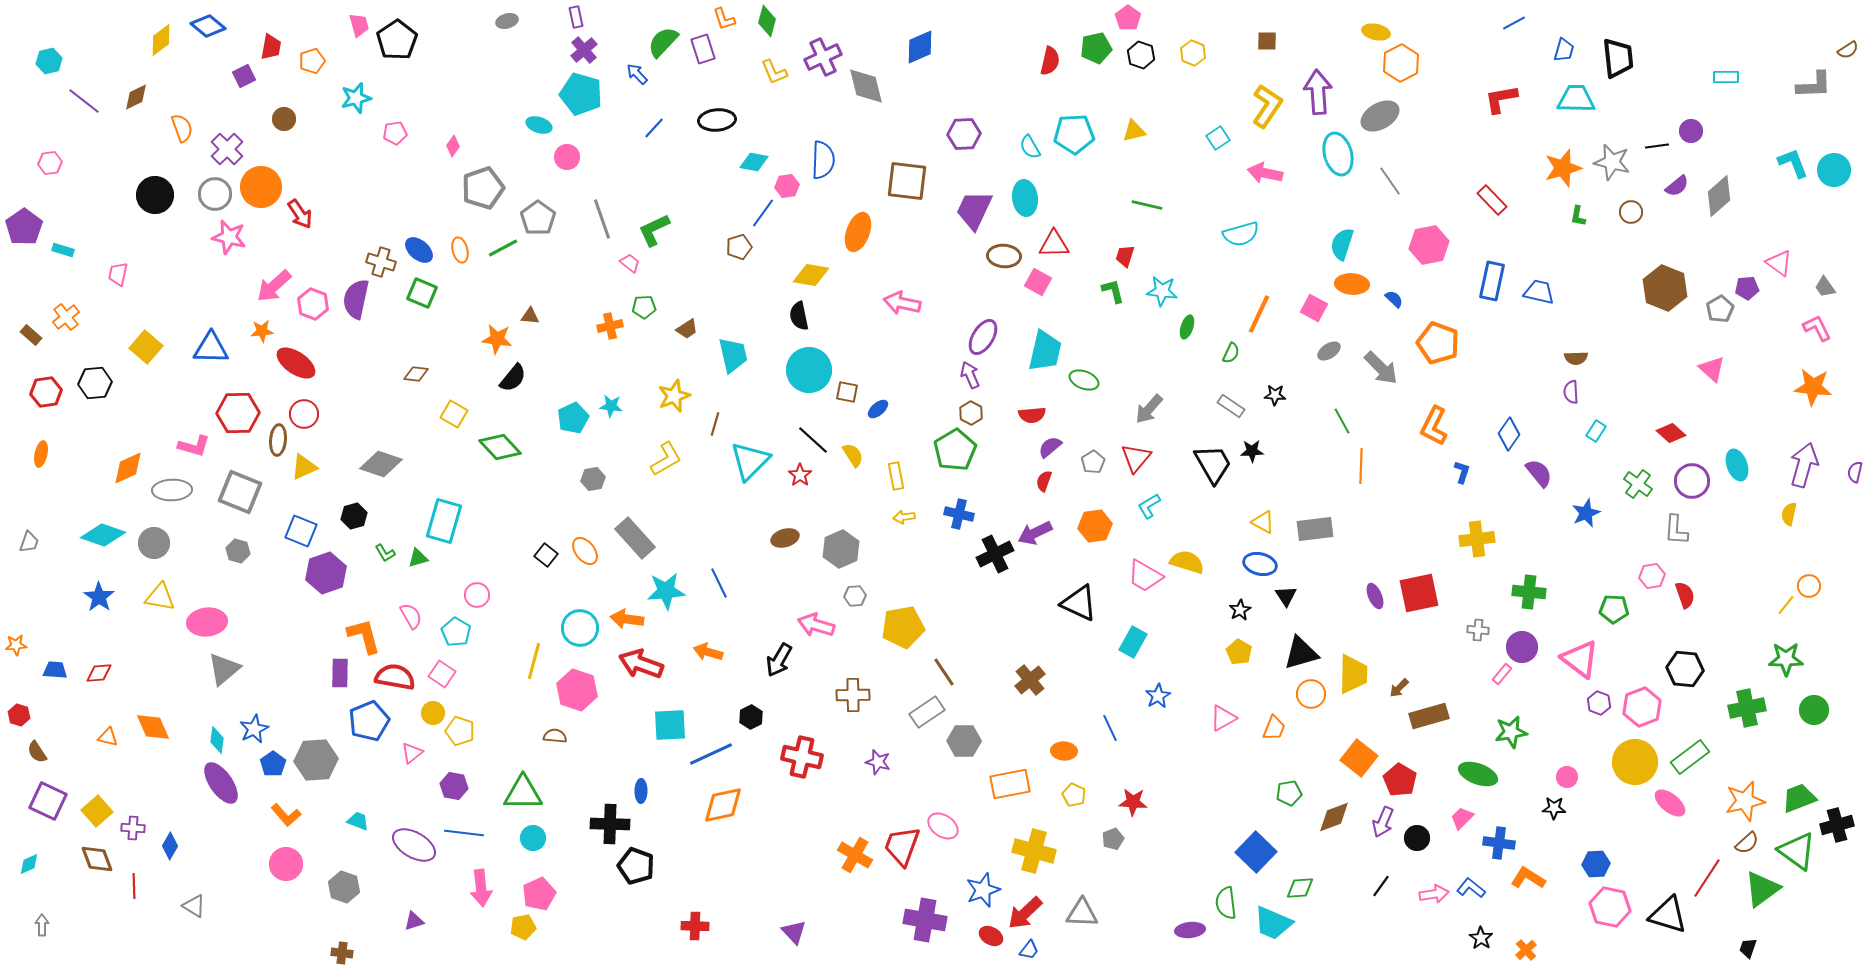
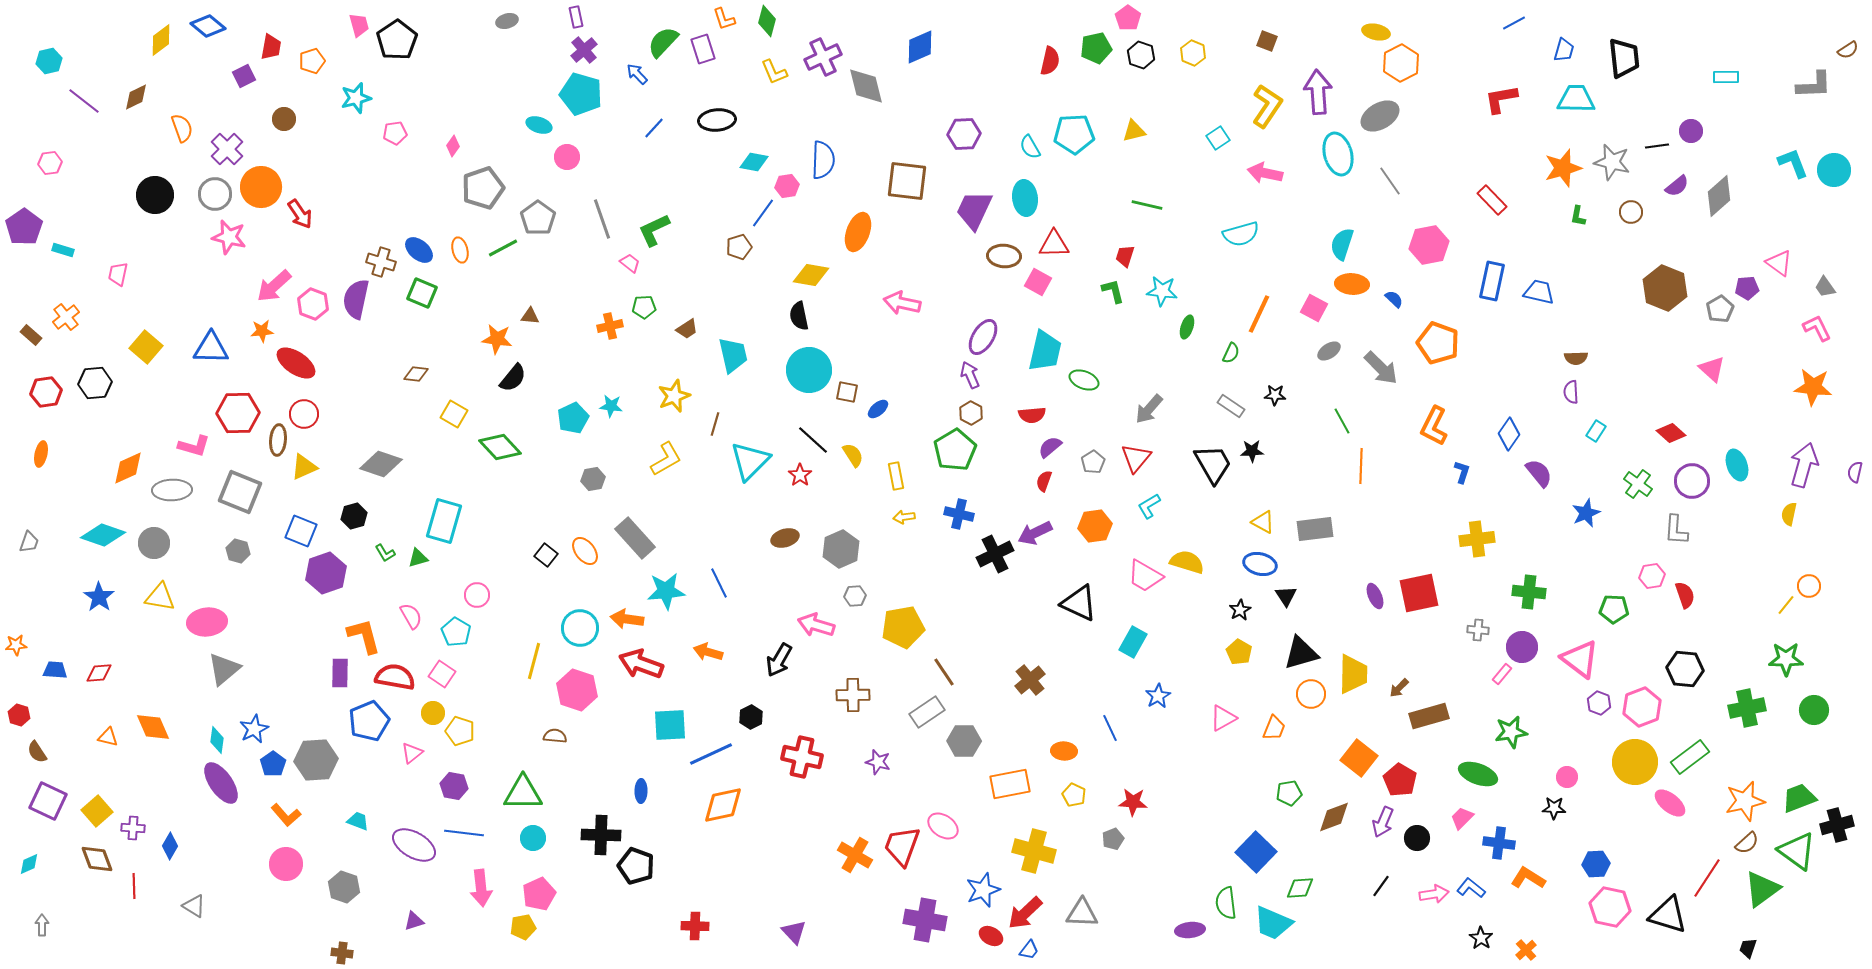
brown square at (1267, 41): rotated 20 degrees clockwise
black trapezoid at (1618, 58): moved 6 px right
black cross at (610, 824): moved 9 px left, 11 px down
